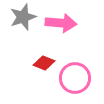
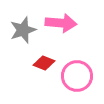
gray star: moved 13 px down
pink circle: moved 2 px right, 2 px up
